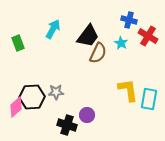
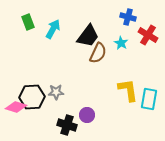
blue cross: moved 1 px left, 3 px up
red cross: moved 1 px up
green rectangle: moved 10 px right, 21 px up
pink diamond: rotated 60 degrees clockwise
